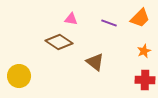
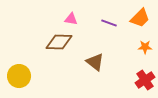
brown diamond: rotated 32 degrees counterclockwise
orange star: moved 1 px right, 4 px up; rotated 24 degrees clockwise
red cross: rotated 36 degrees counterclockwise
